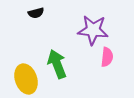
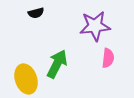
purple star: moved 2 px right, 4 px up; rotated 12 degrees counterclockwise
pink semicircle: moved 1 px right, 1 px down
green arrow: rotated 48 degrees clockwise
